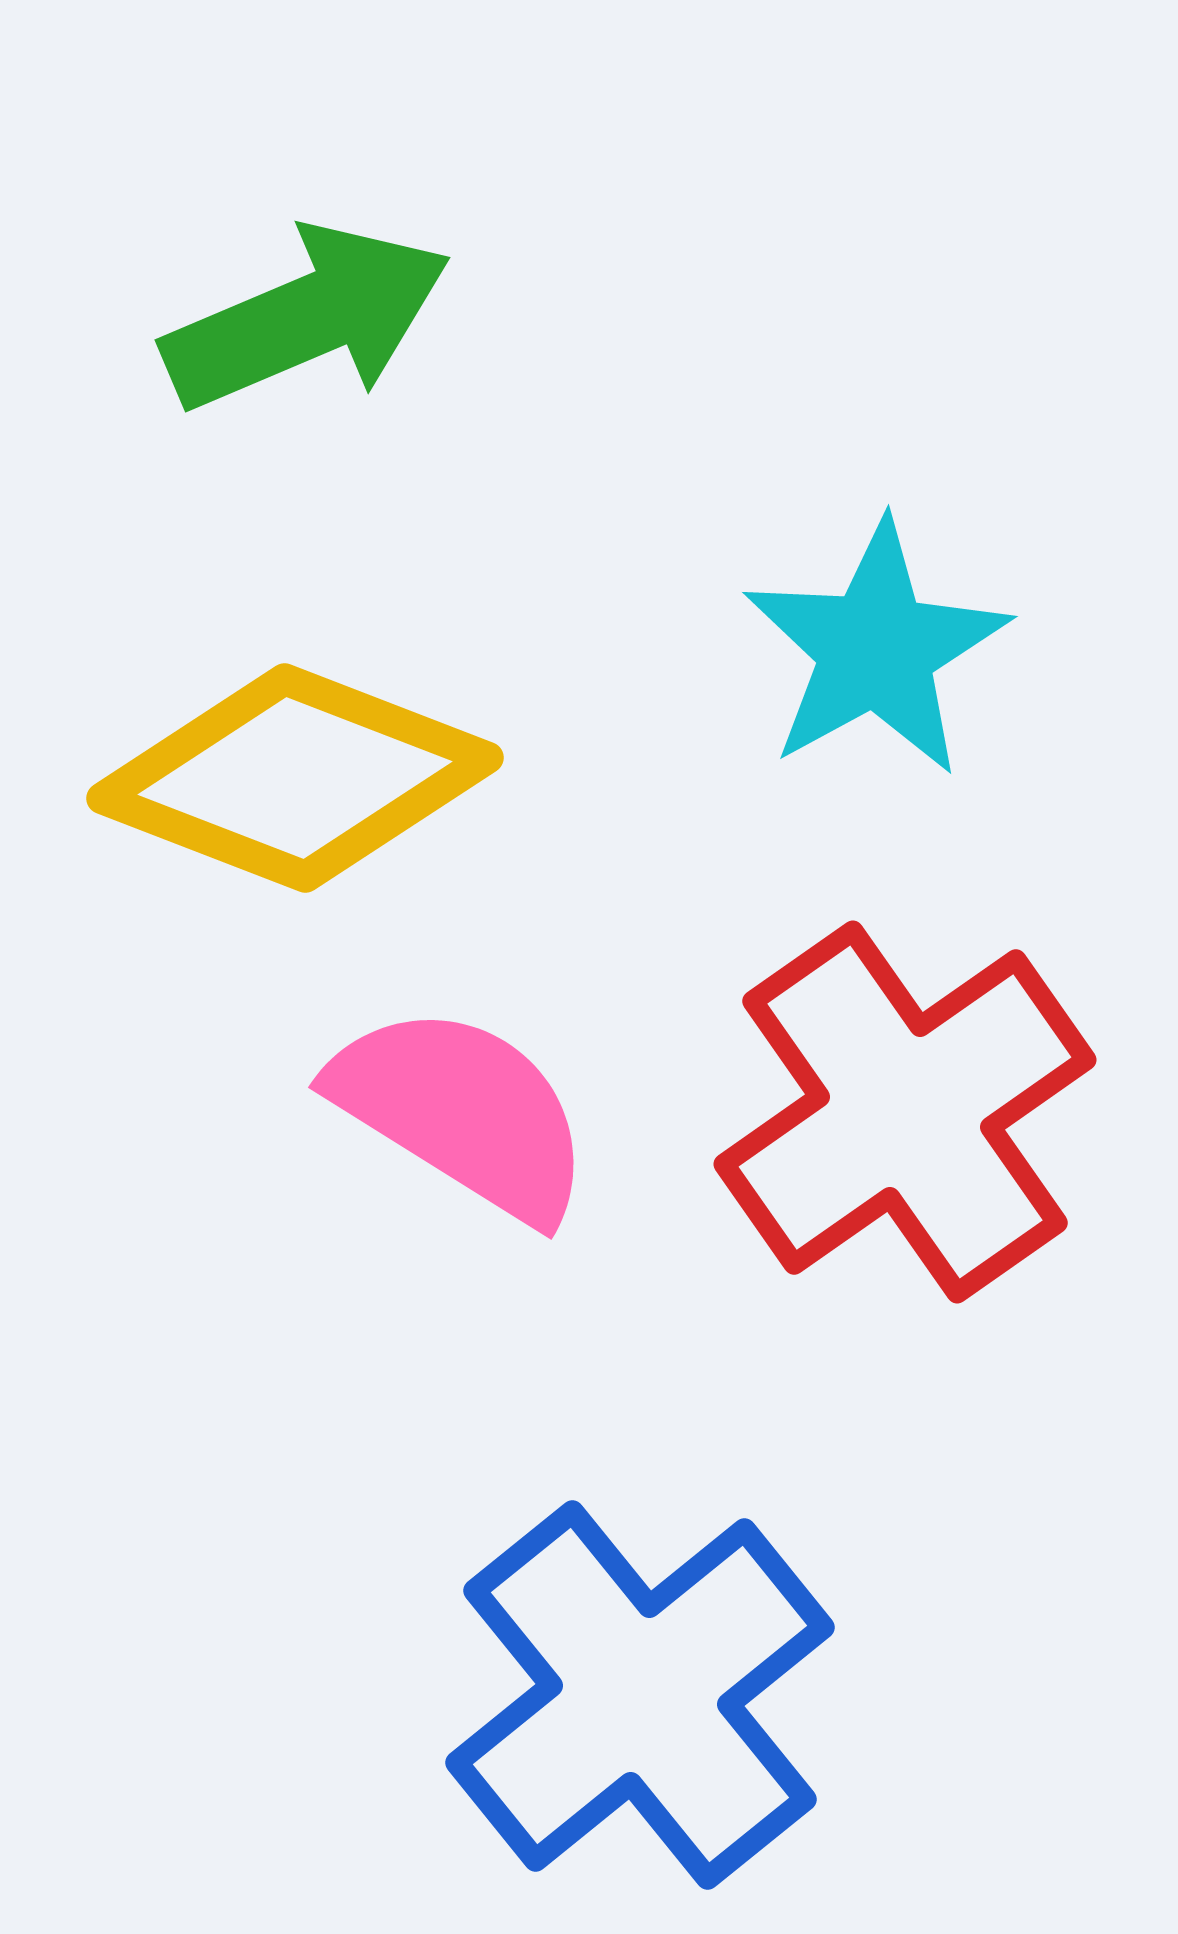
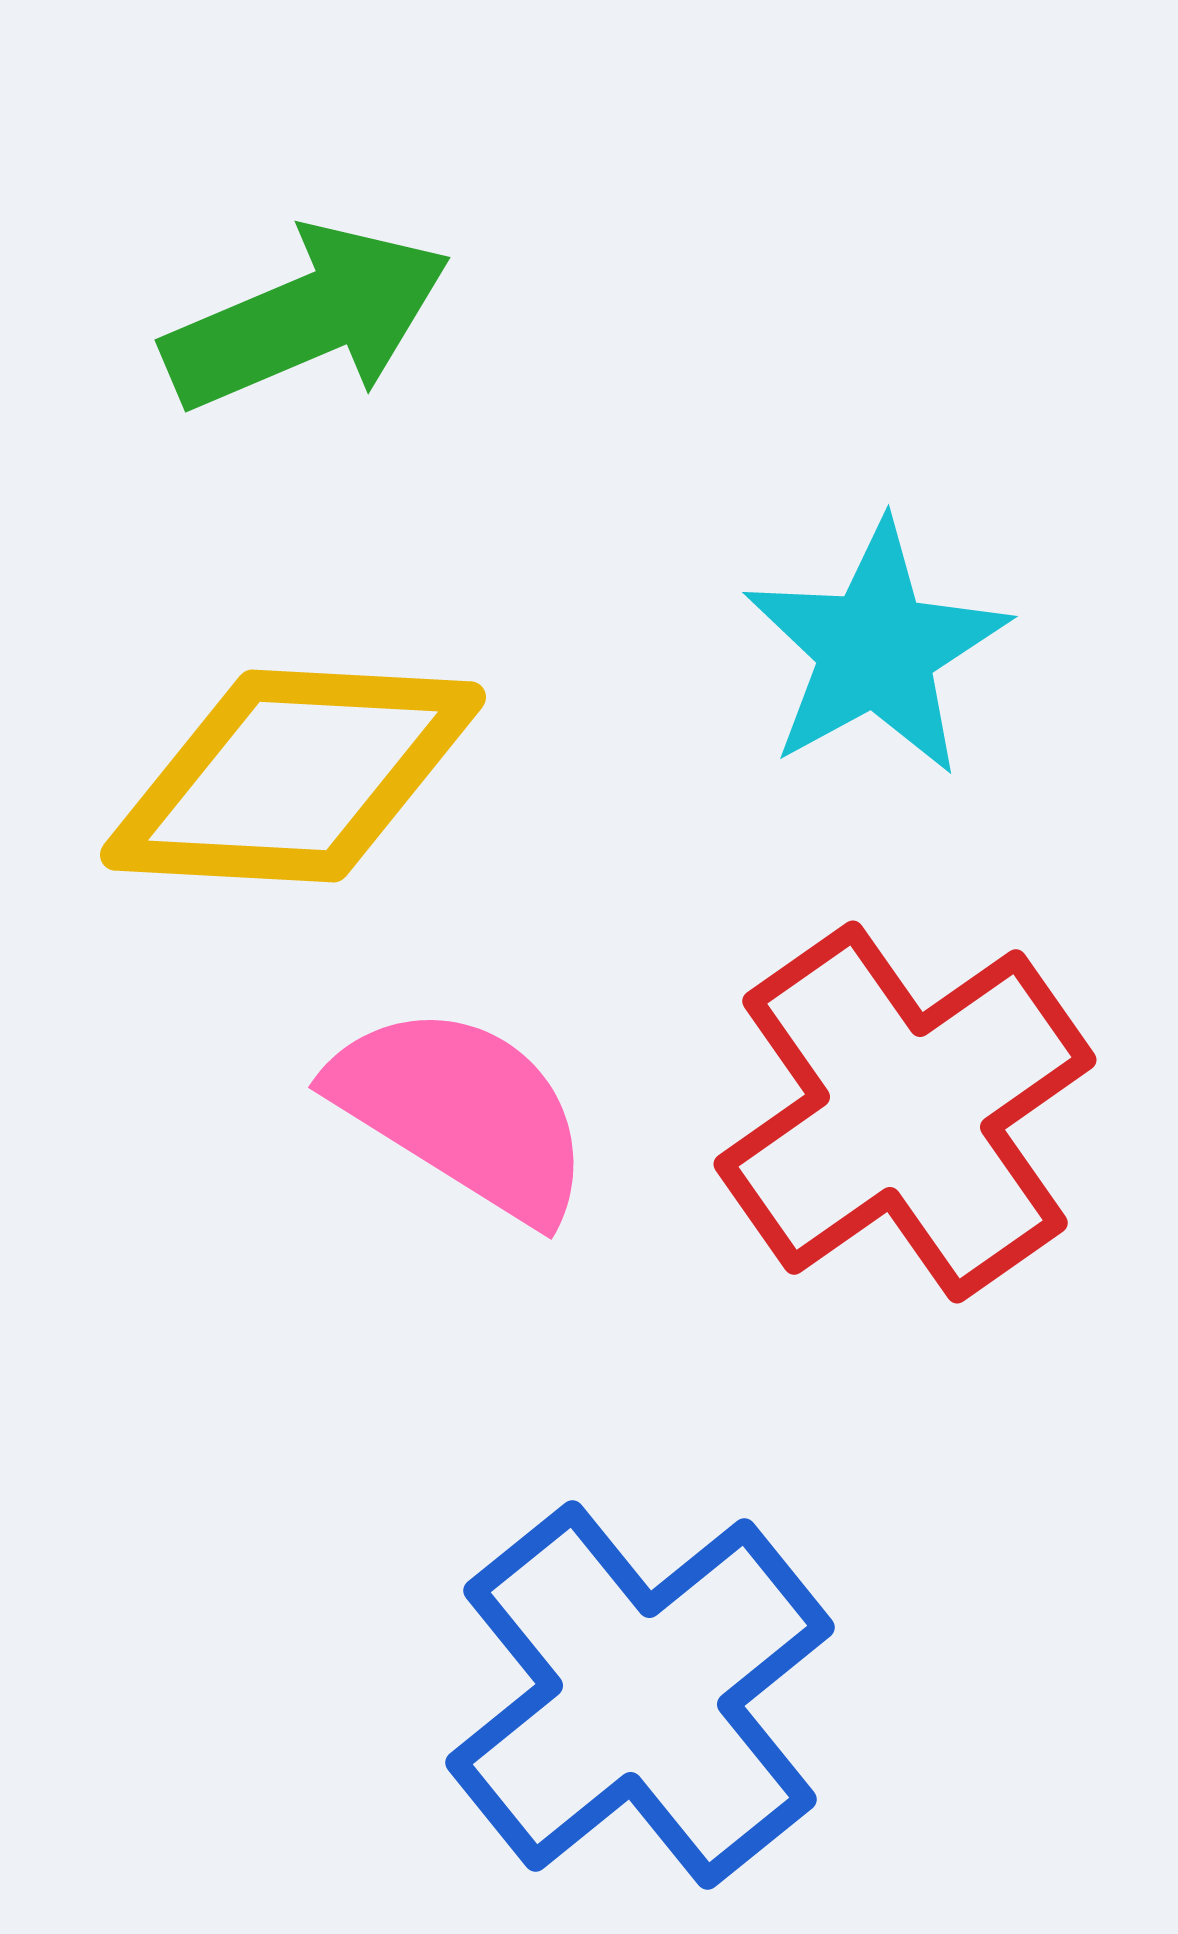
yellow diamond: moved 2 px left, 2 px up; rotated 18 degrees counterclockwise
